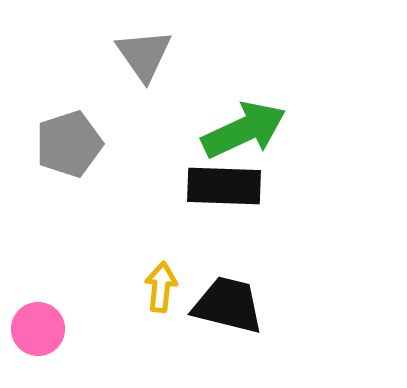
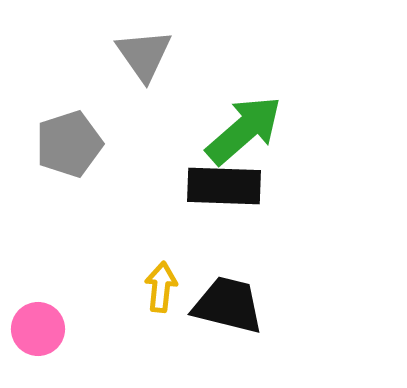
green arrow: rotated 16 degrees counterclockwise
